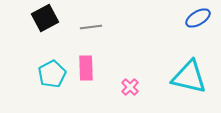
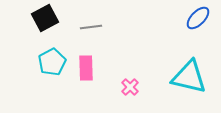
blue ellipse: rotated 15 degrees counterclockwise
cyan pentagon: moved 12 px up
